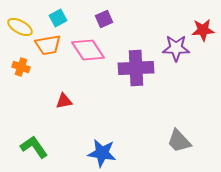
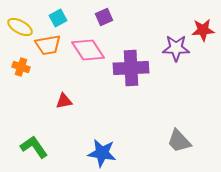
purple square: moved 2 px up
purple cross: moved 5 px left
